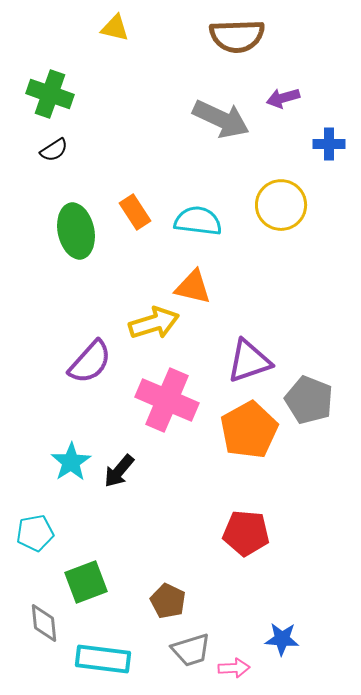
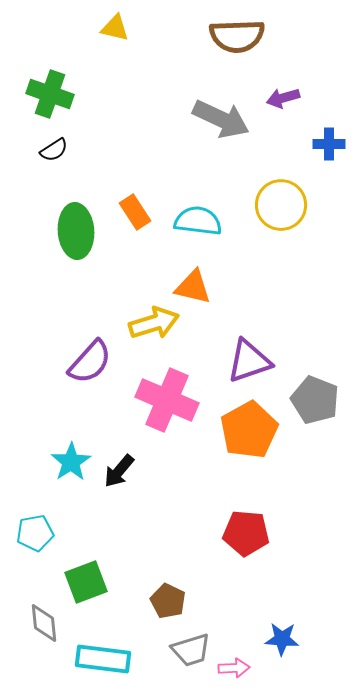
green ellipse: rotated 8 degrees clockwise
gray pentagon: moved 6 px right
